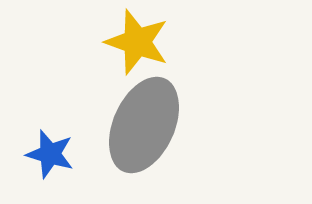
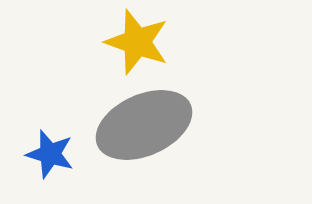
gray ellipse: rotated 42 degrees clockwise
